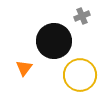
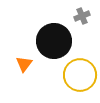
orange triangle: moved 4 px up
